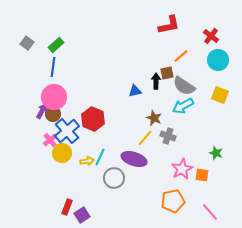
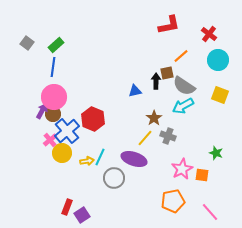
red cross: moved 2 px left, 2 px up
brown star: rotated 14 degrees clockwise
